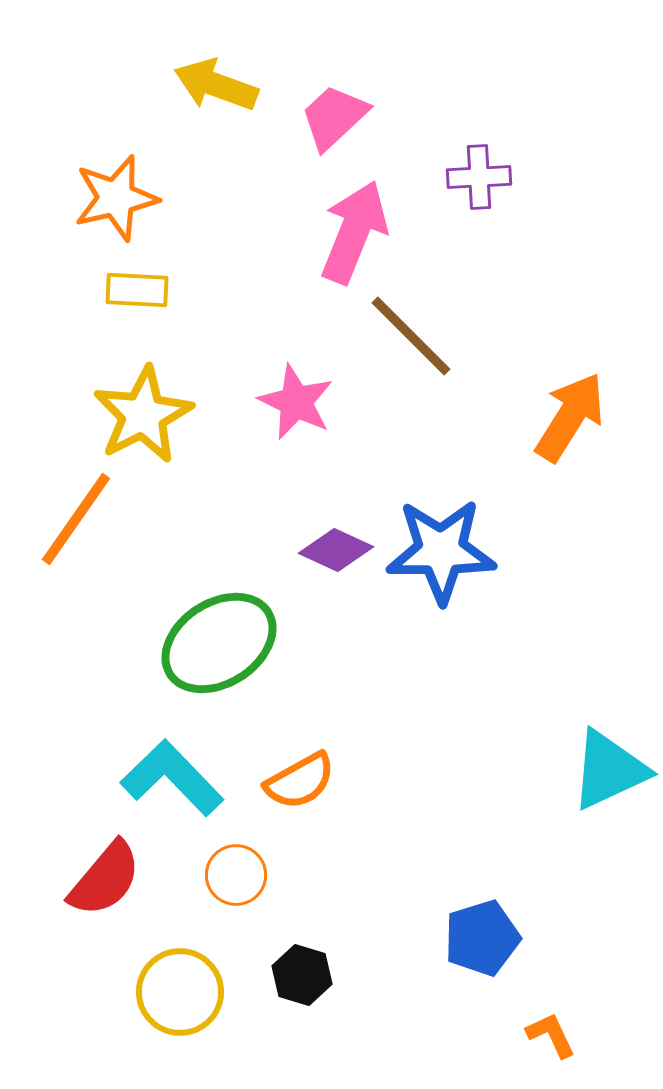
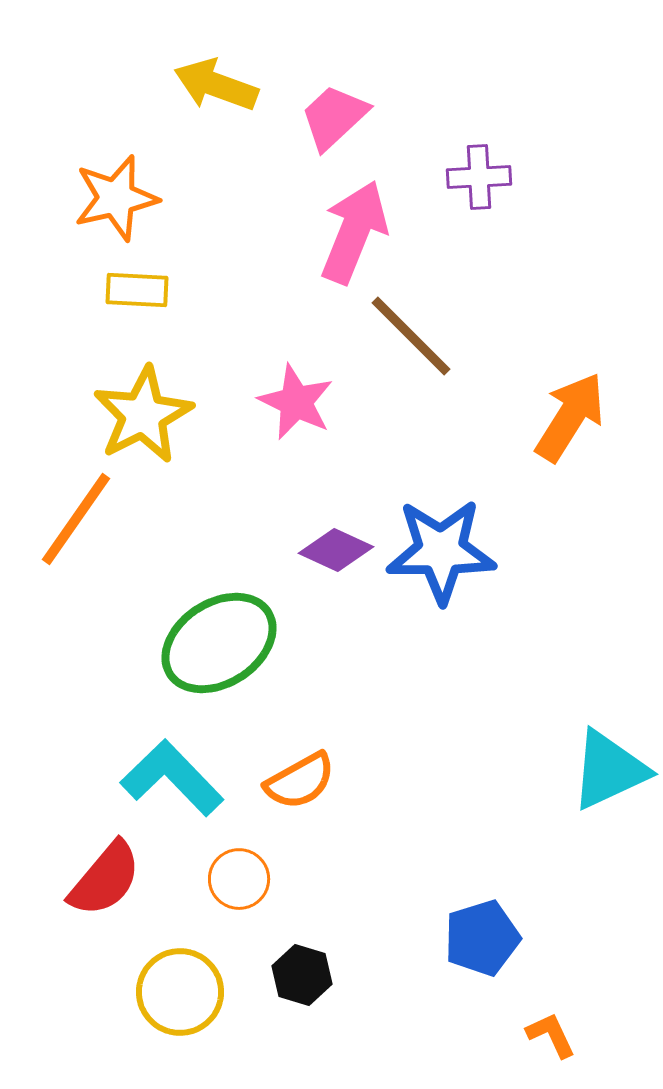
orange circle: moved 3 px right, 4 px down
